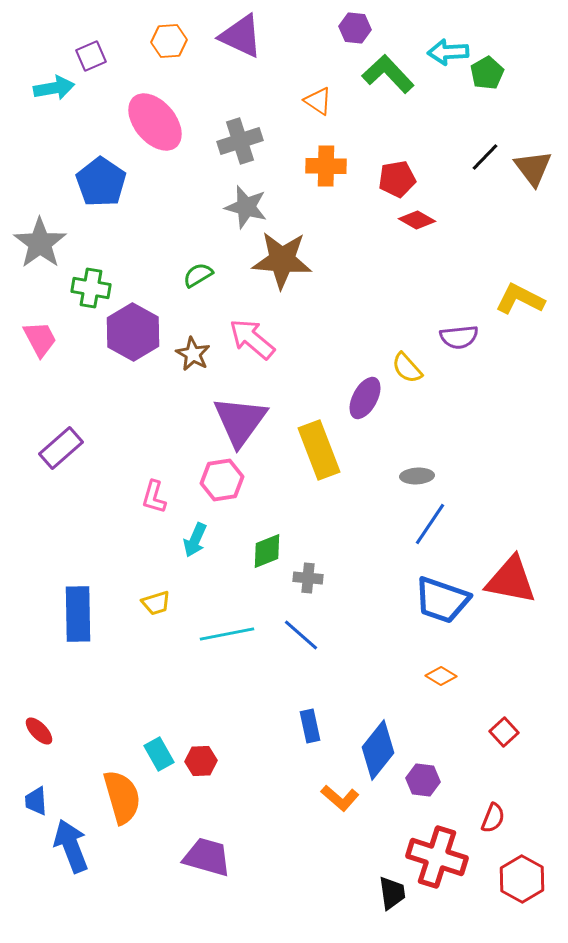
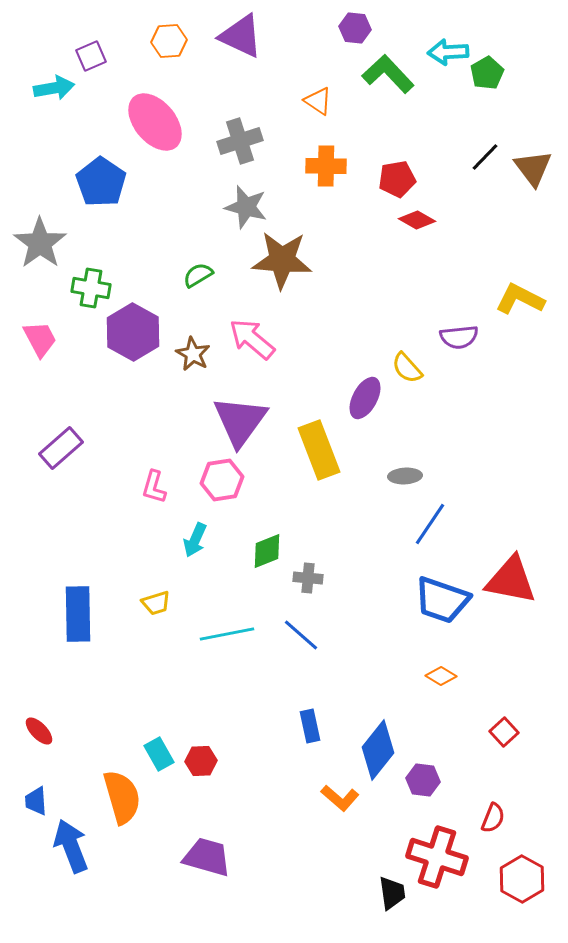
gray ellipse at (417, 476): moved 12 px left
pink L-shape at (154, 497): moved 10 px up
